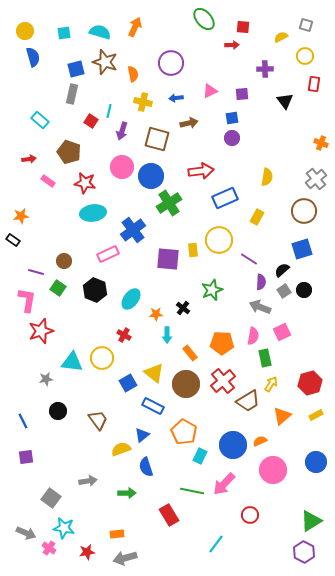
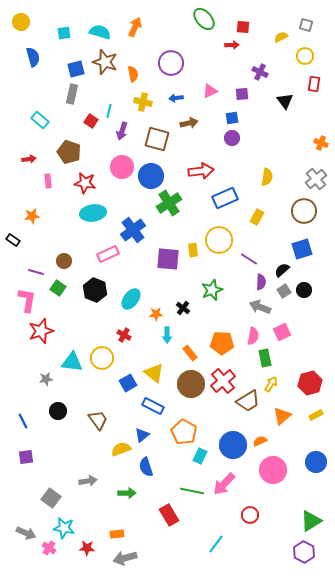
yellow circle at (25, 31): moved 4 px left, 9 px up
purple cross at (265, 69): moved 5 px left, 3 px down; rotated 28 degrees clockwise
pink rectangle at (48, 181): rotated 48 degrees clockwise
orange star at (21, 216): moved 11 px right
brown circle at (186, 384): moved 5 px right
red star at (87, 552): moved 4 px up; rotated 14 degrees clockwise
